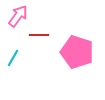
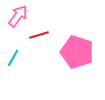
red line: rotated 18 degrees counterclockwise
